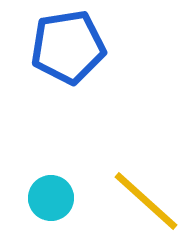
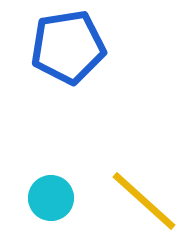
yellow line: moved 2 px left
